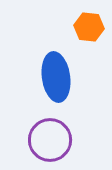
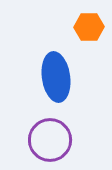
orange hexagon: rotated 8 degrees counterclockwise
